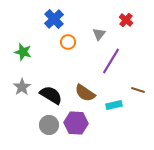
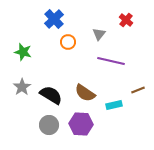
purple line: rotated 72 degrees clockwise
brown line: rotated 40 degrees counterclockwise
purple hexagon: moved 5 px right, 1 px down
